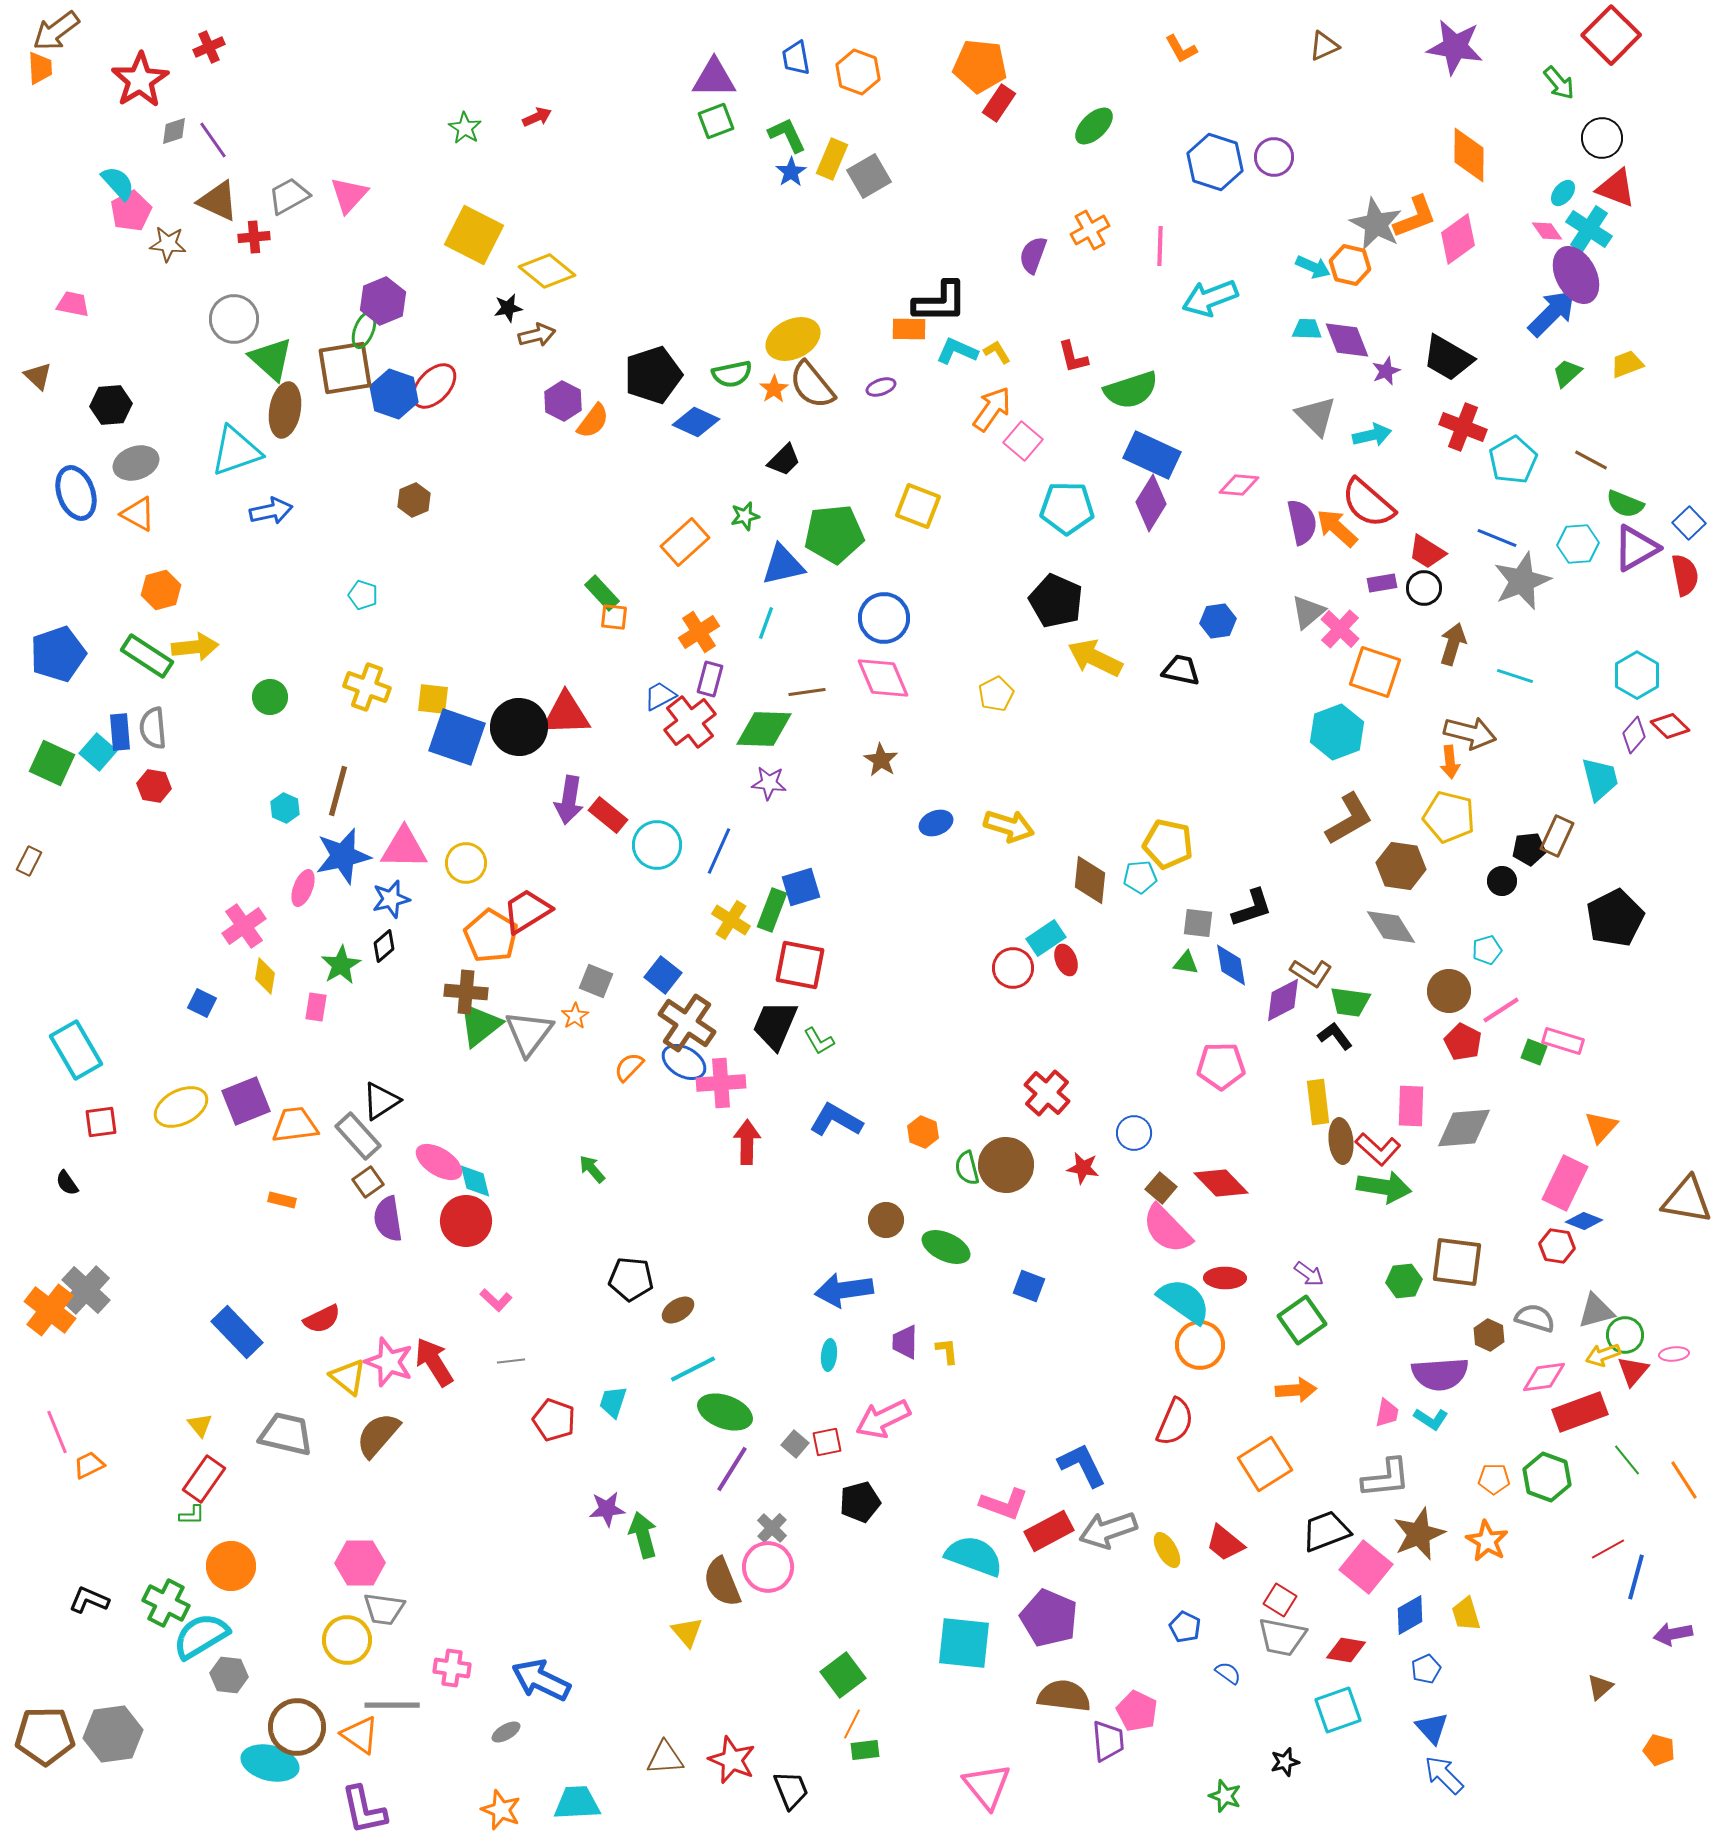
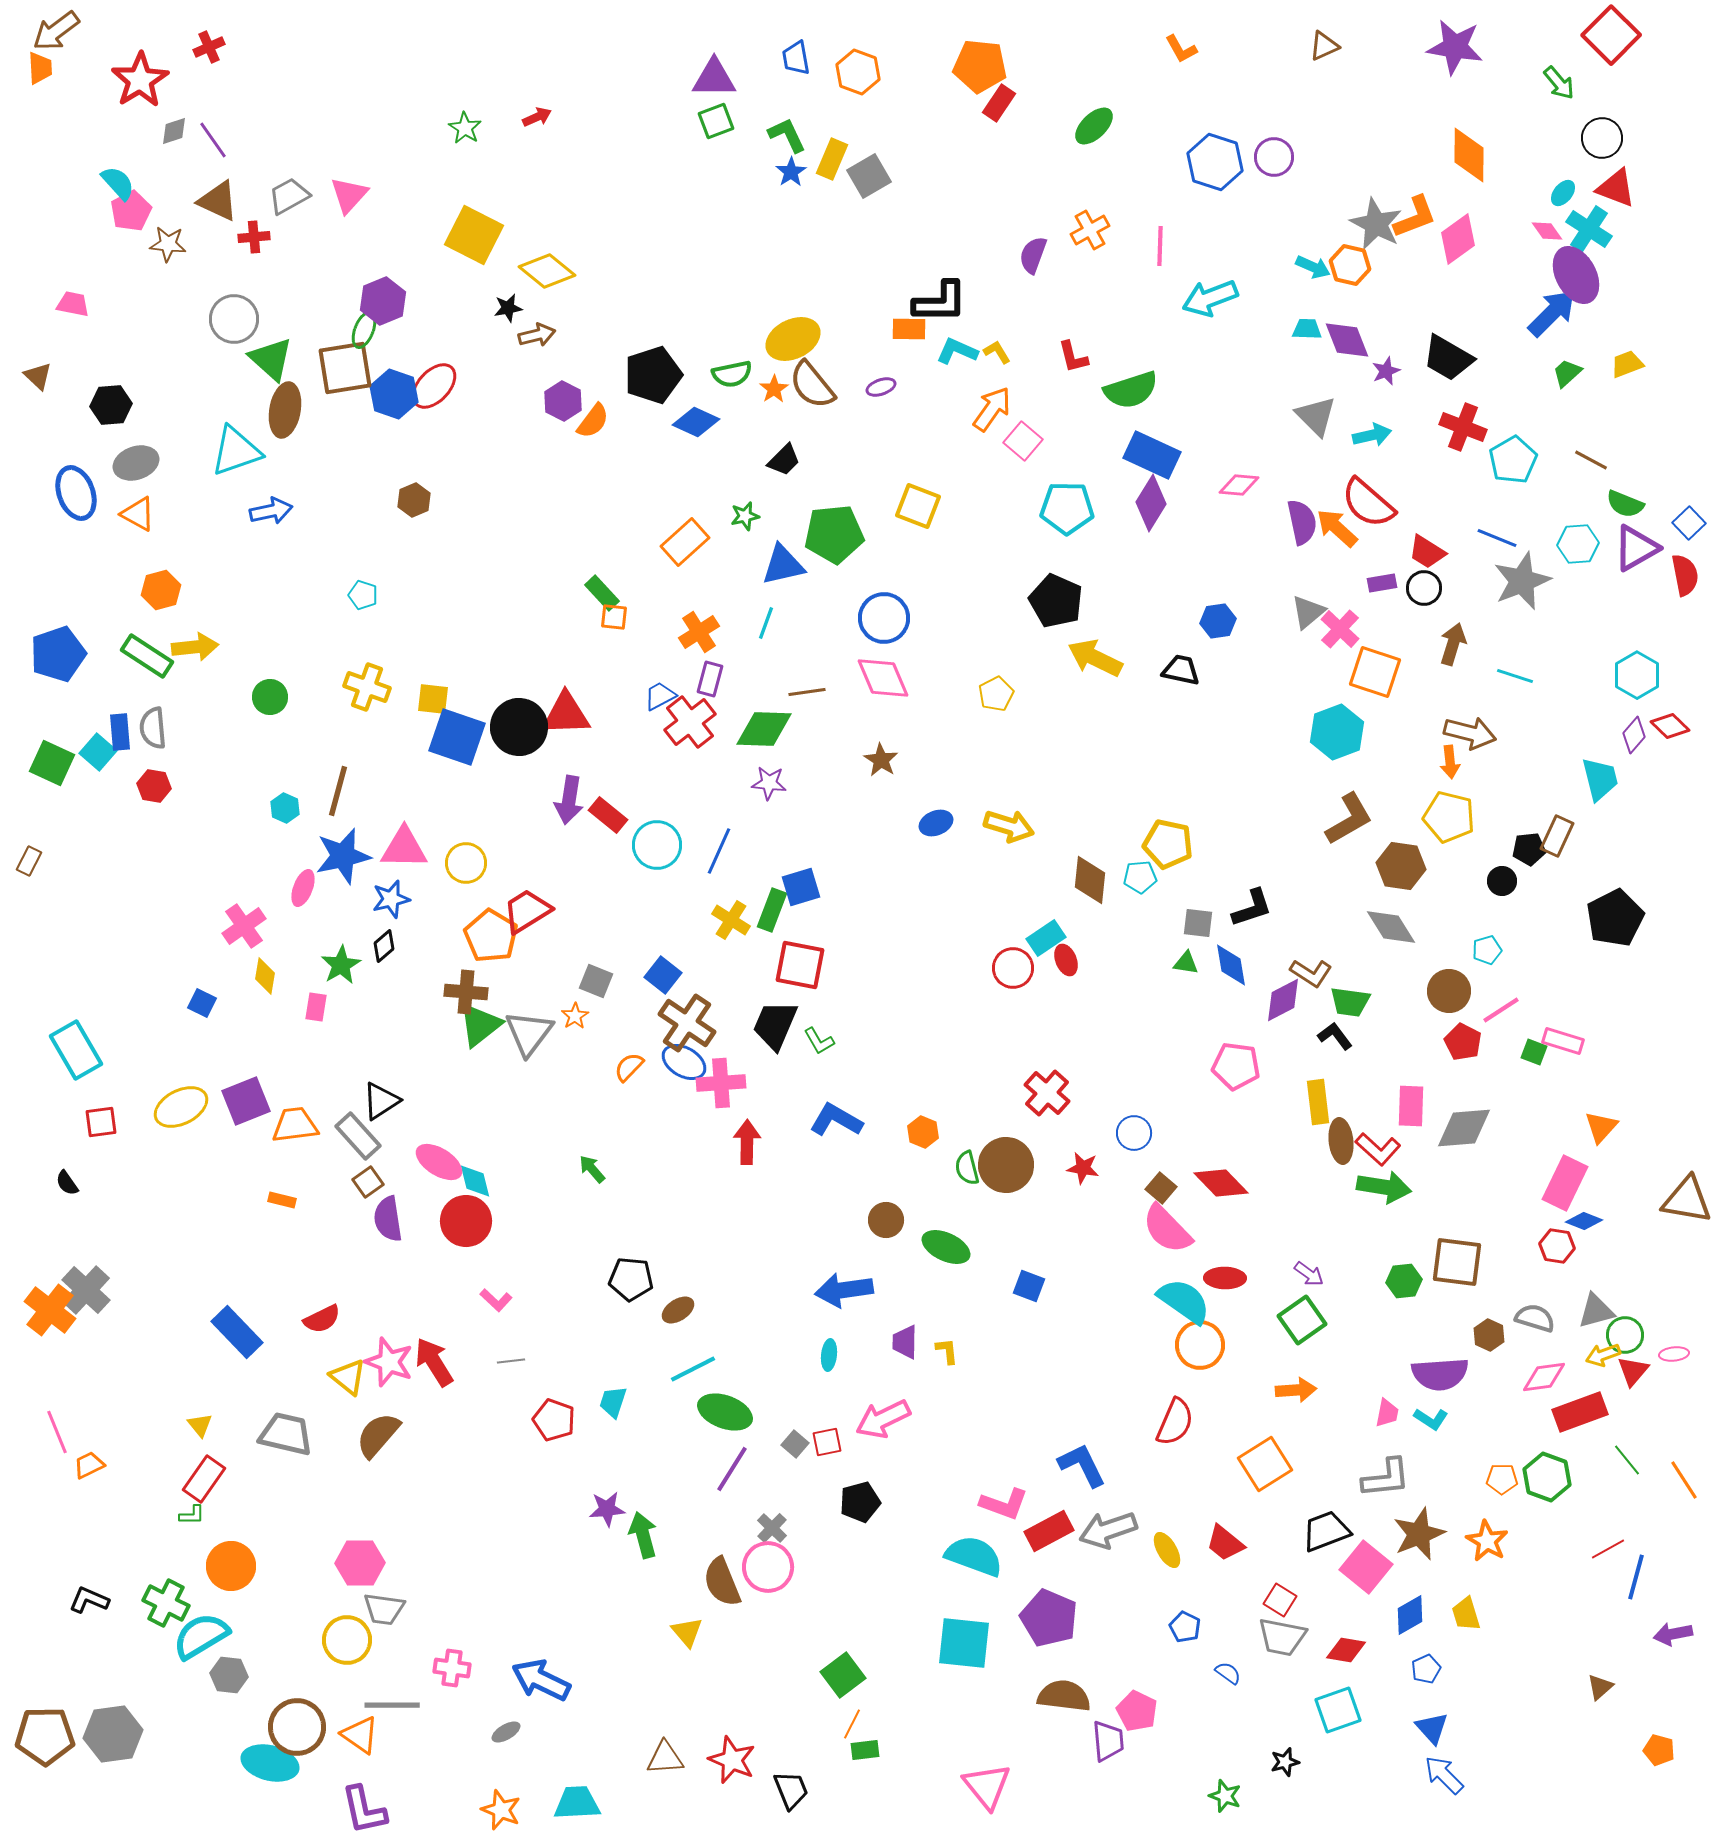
pink pentagon at (1221, 1066): moved 15 px right; rotated 9 degrees clockwise
orange pentagon at (1494, 1479): moved 8 px right
